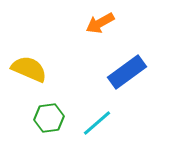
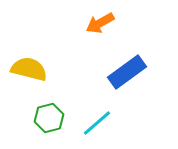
yellow semicircle: rotated 9 degrees counterclockwise
green hexagon: rotated 8 degrees counterclockwise
